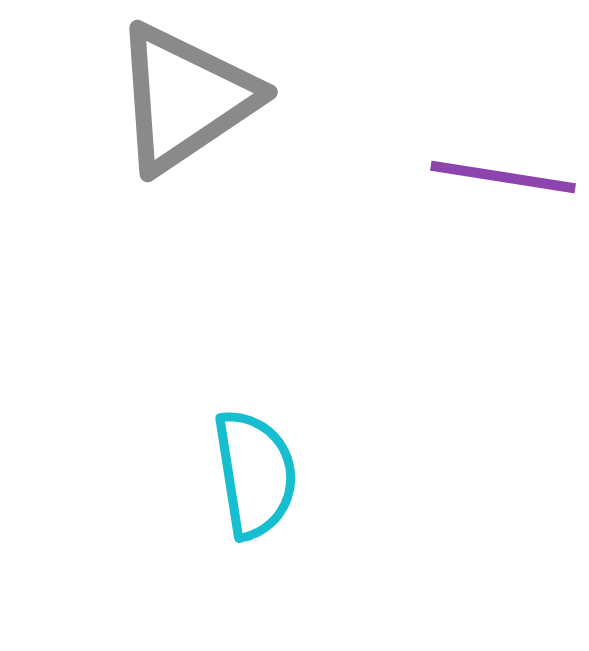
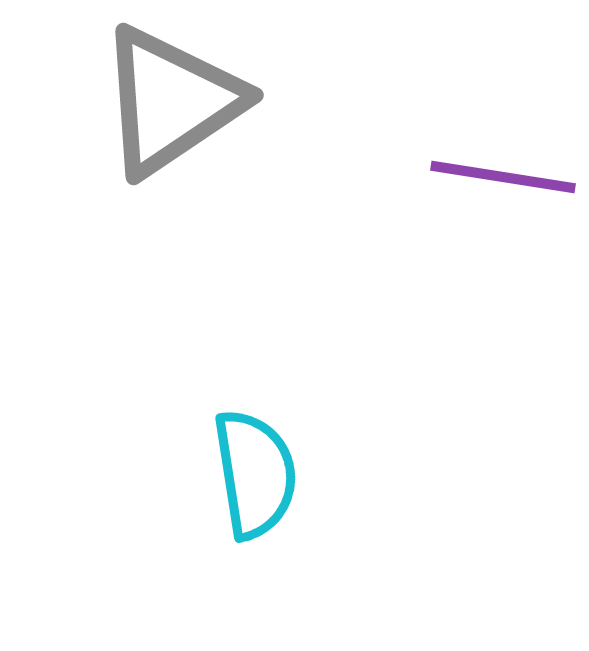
gray triangle: moved 14 px left, 3 px down
